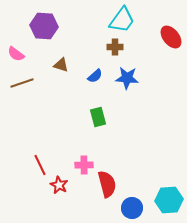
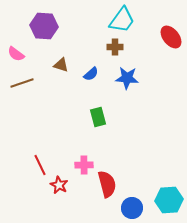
blue semicircle: moved 4 px left, 2 px up
